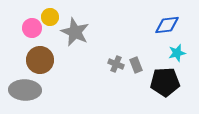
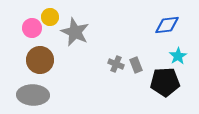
cyan star: moved 1 px right, 3 px down; rotated 18 degrees counterclockwise
gray ellipse: moved 8 px right, 5 px down
